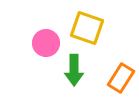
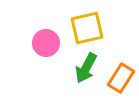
yellow square: rotated 32 degrees counterclockwise
green arrow: moved 12 px right, 2 px up; rotated 28 degrees clockwise
